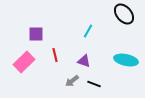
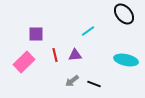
cyan line: rotated 24 degrees clockwise
purple triangle: moved 9 px left, 6 px up; rotated 24 degrees counterclockwise
